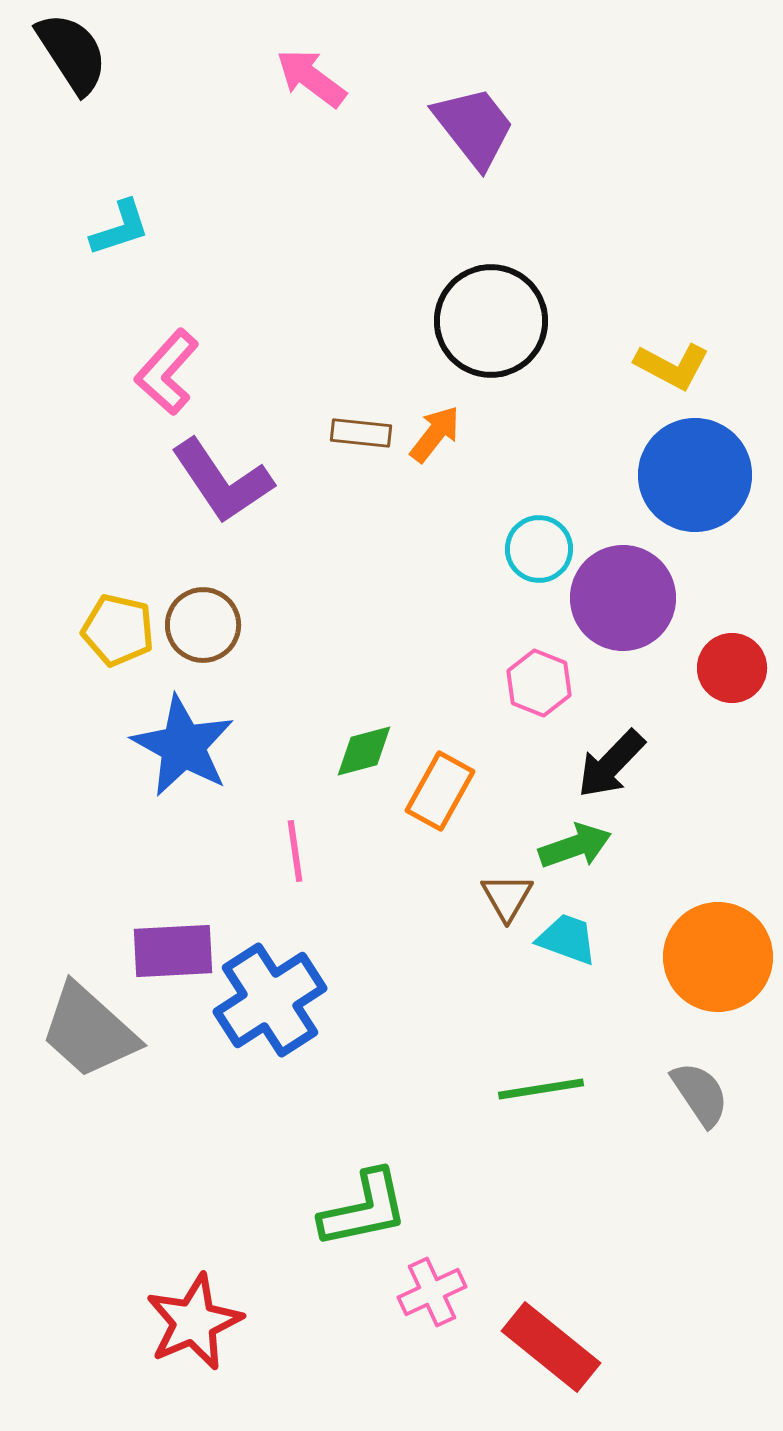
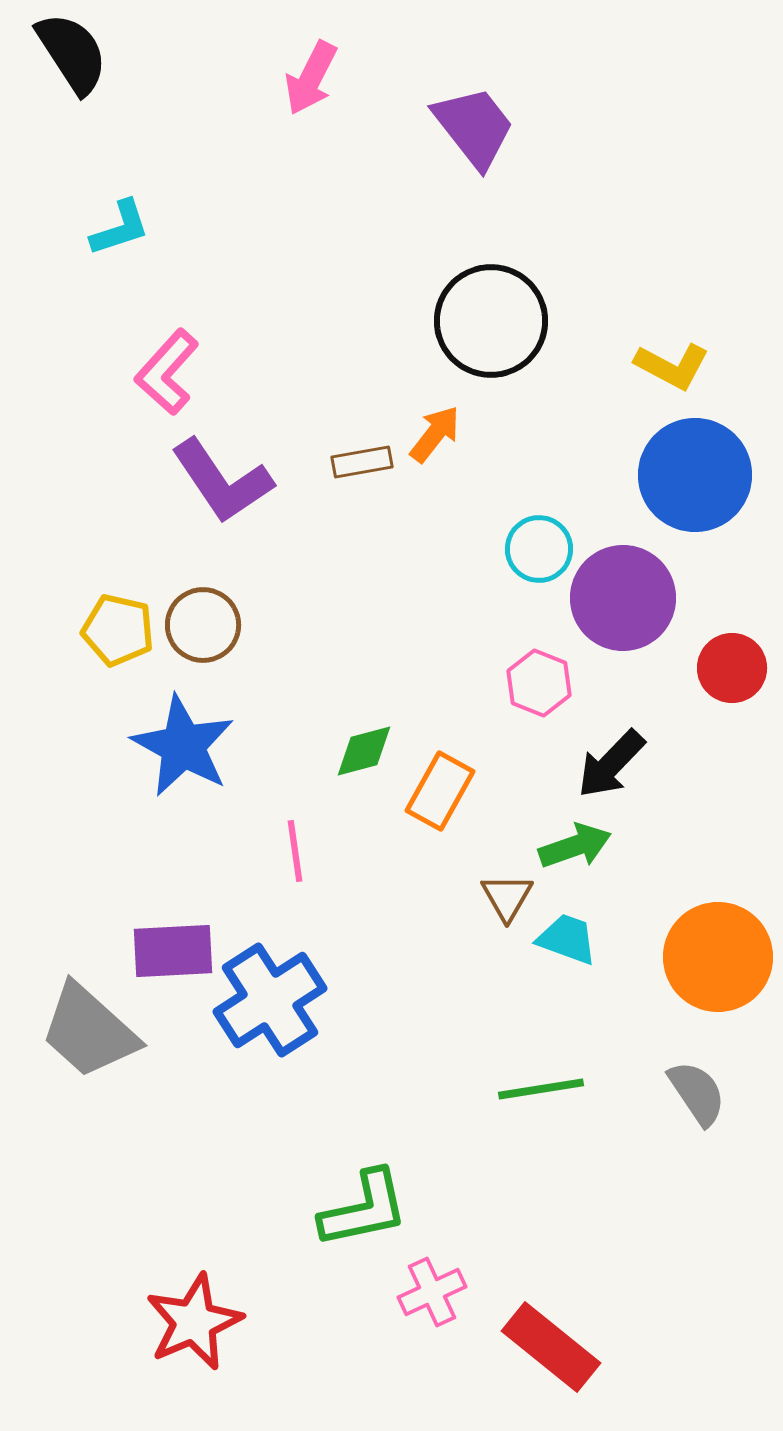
pink arrow: rotated 100 degrees counterclockwise
brown rectangle: moved 1 px right, 29 px down; rotated 16 degrees counterclockwise
gray semicircle: moved 3 px left, 1 px up
